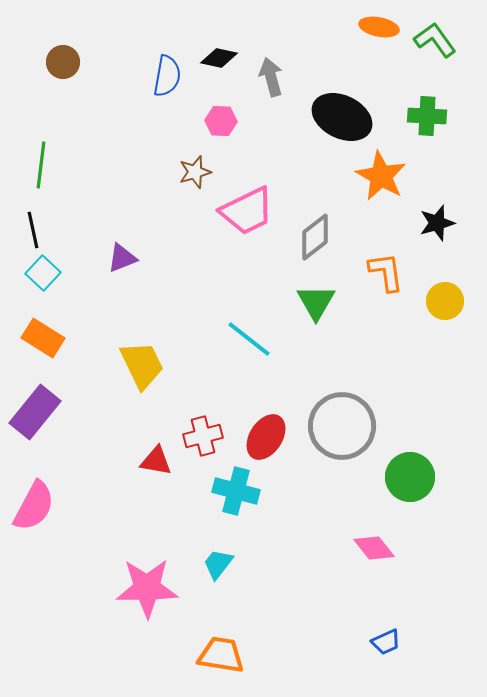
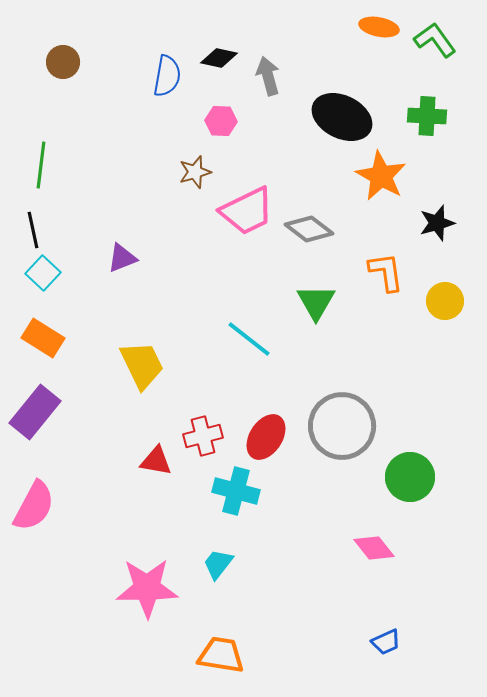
gray arrow: moved 3 px left, 1 px up
gray diamond: moved 6 px left, 8 px up; rotated 75 degrees clockwise
